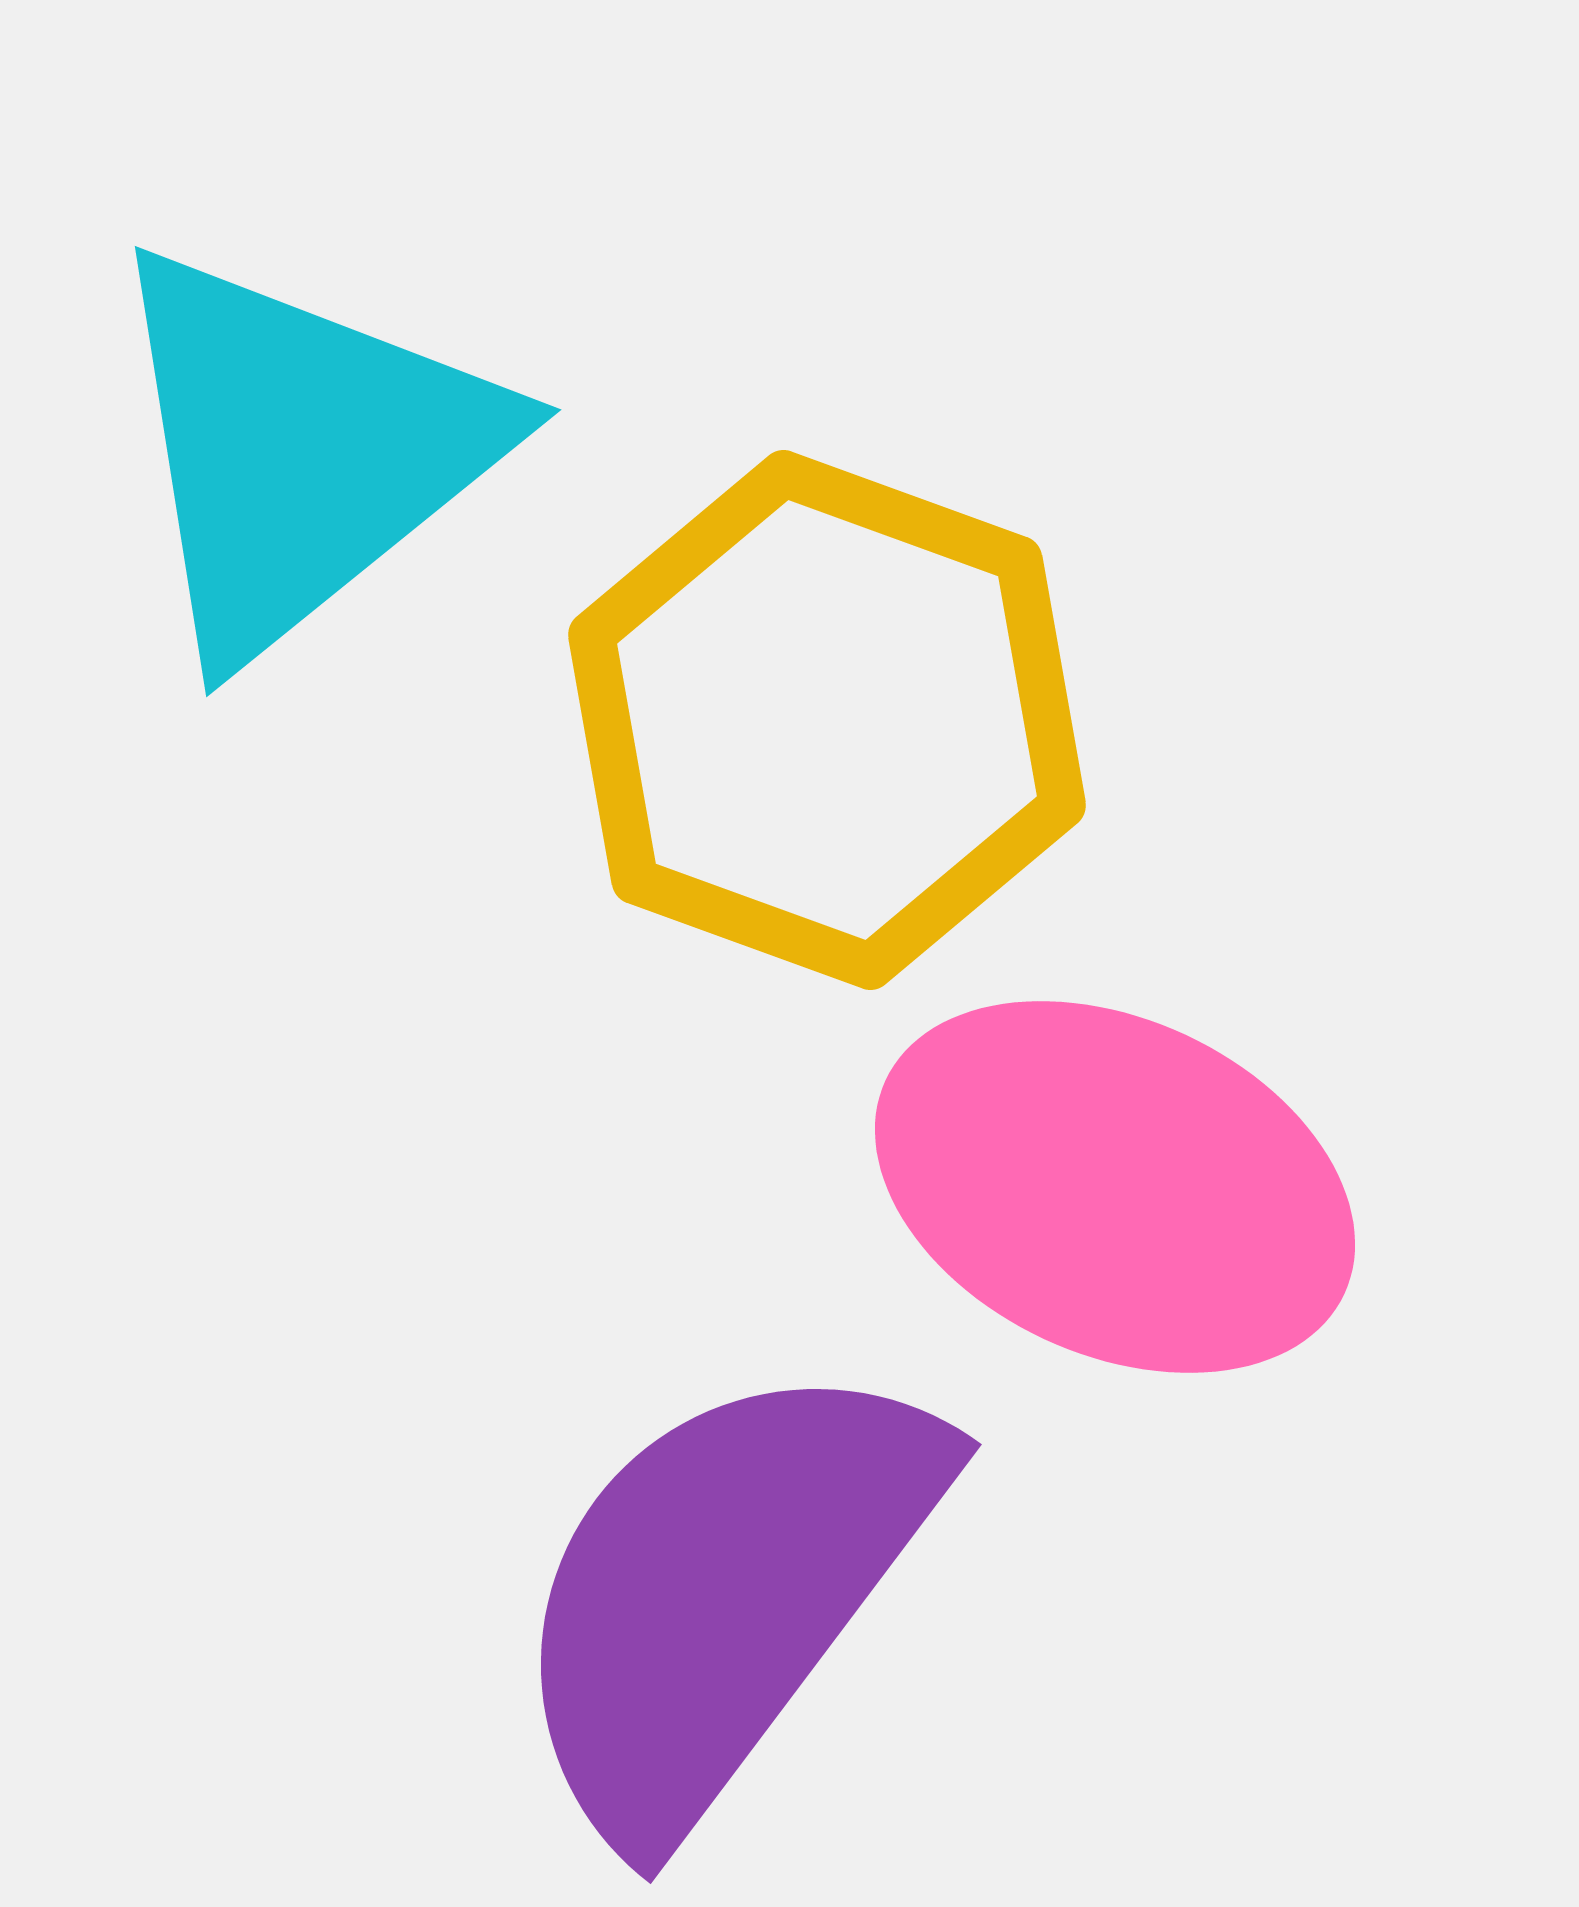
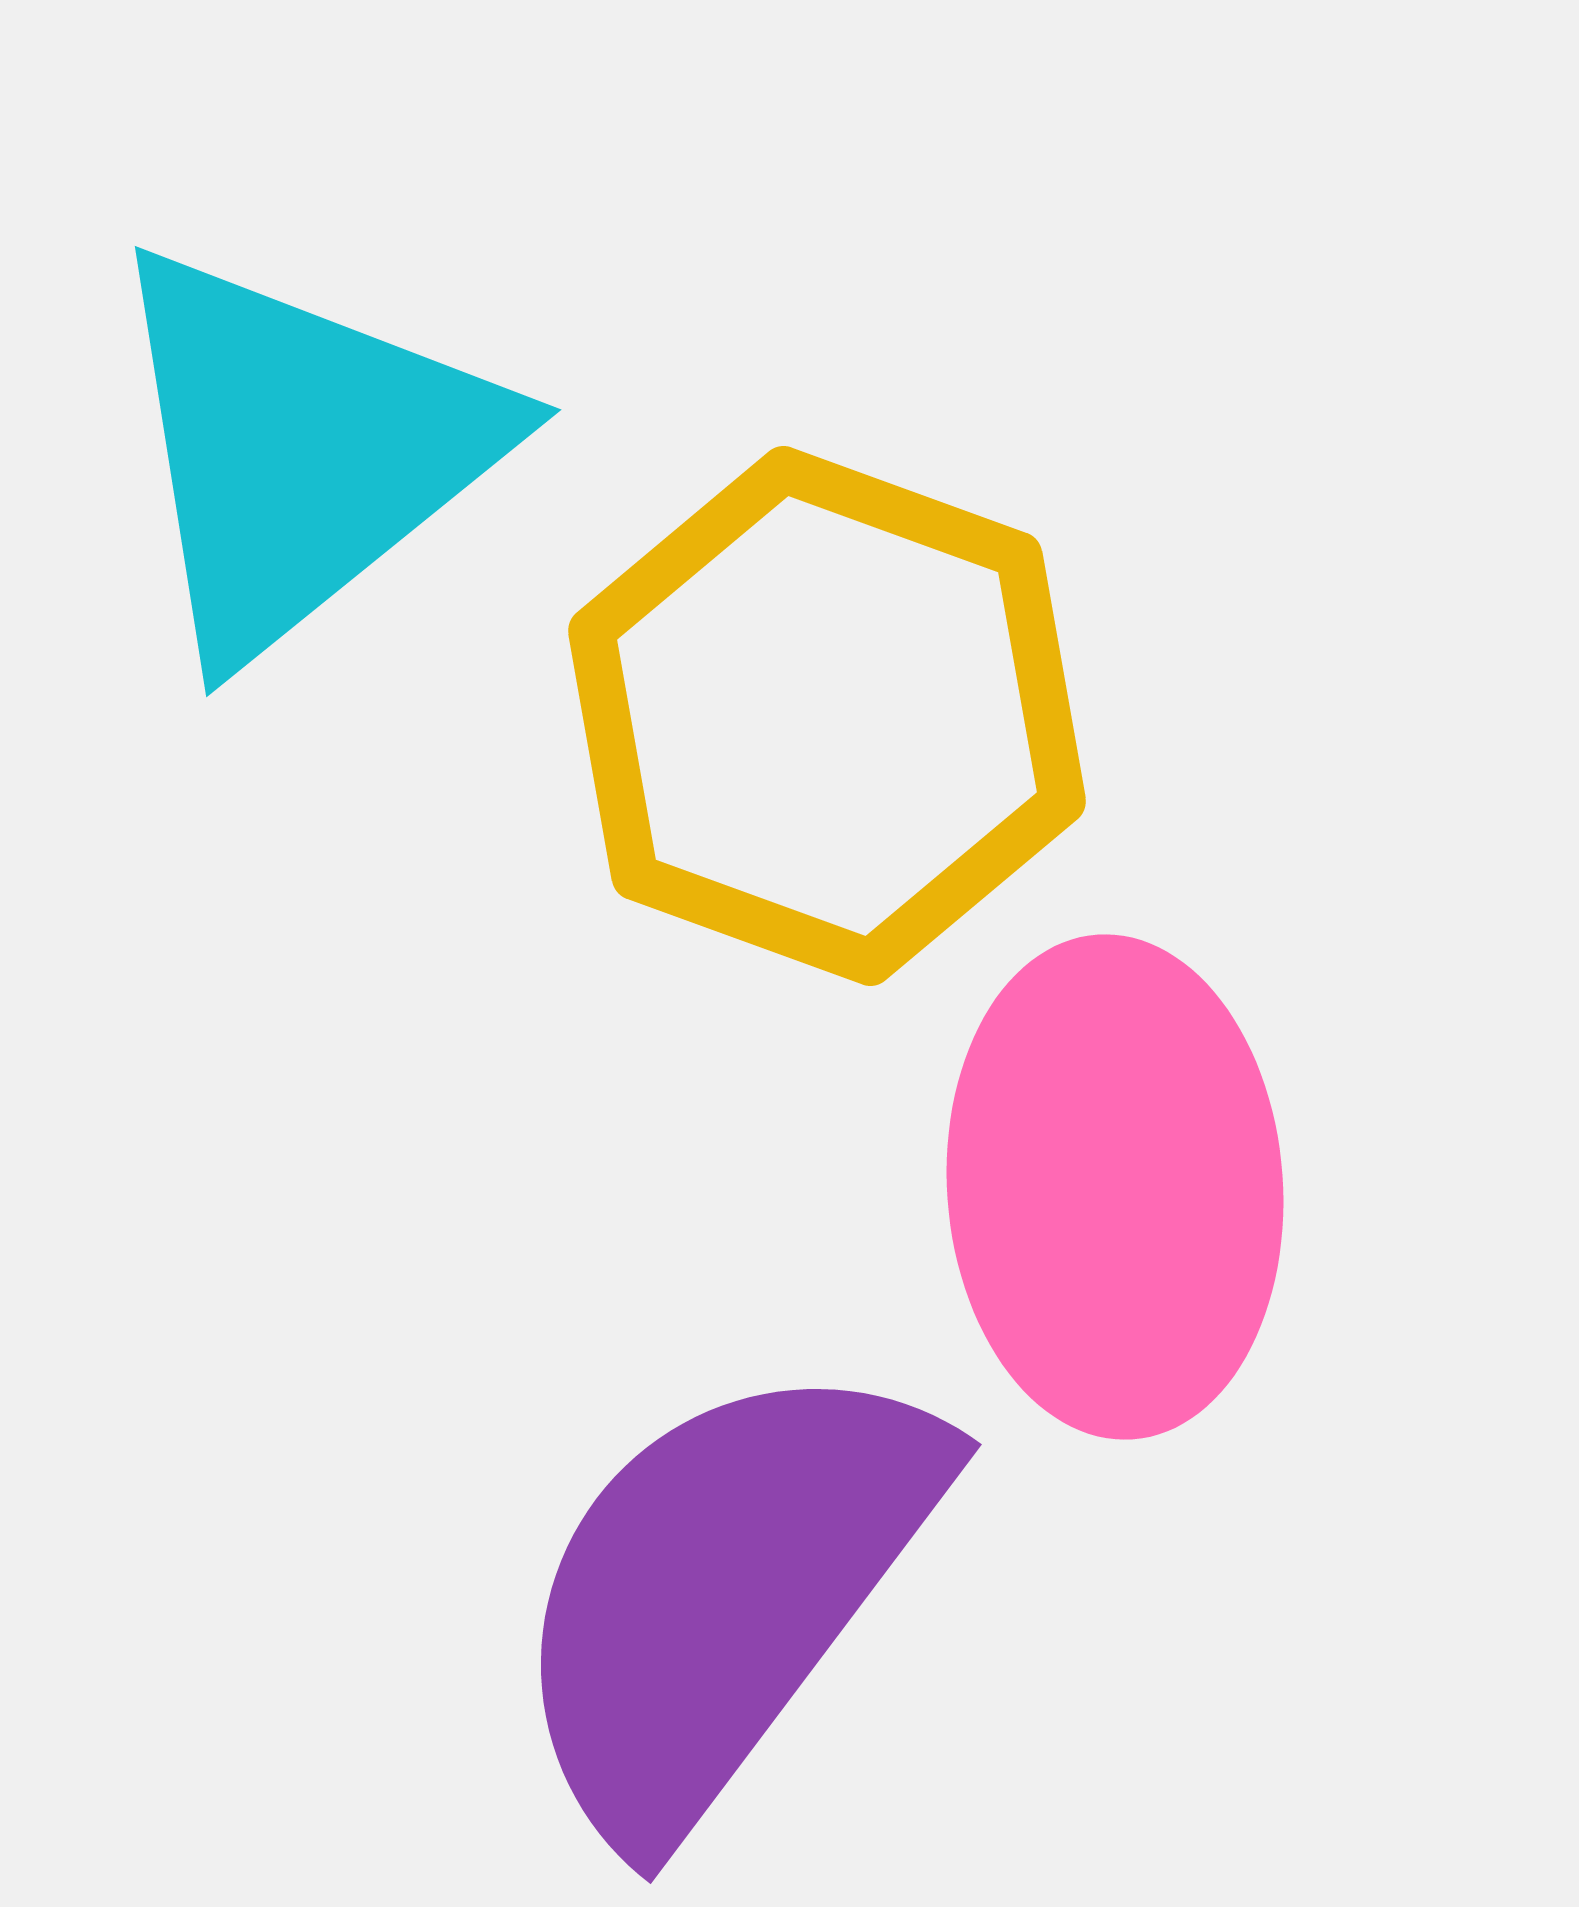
yellow hexagon: moved 4 px up
pink ellipse: rotated 61 degrees clockwise
